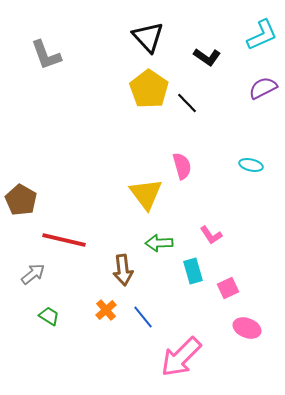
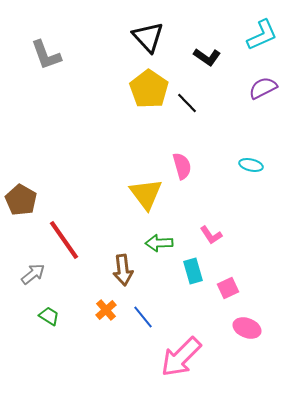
red line: rotated 42 degrees clockwise
